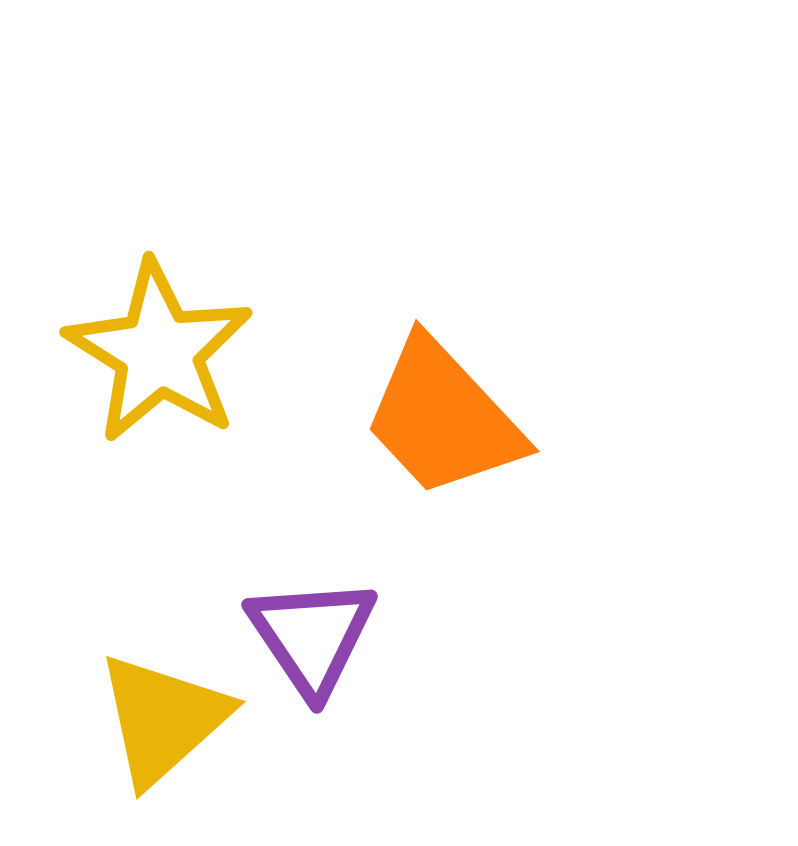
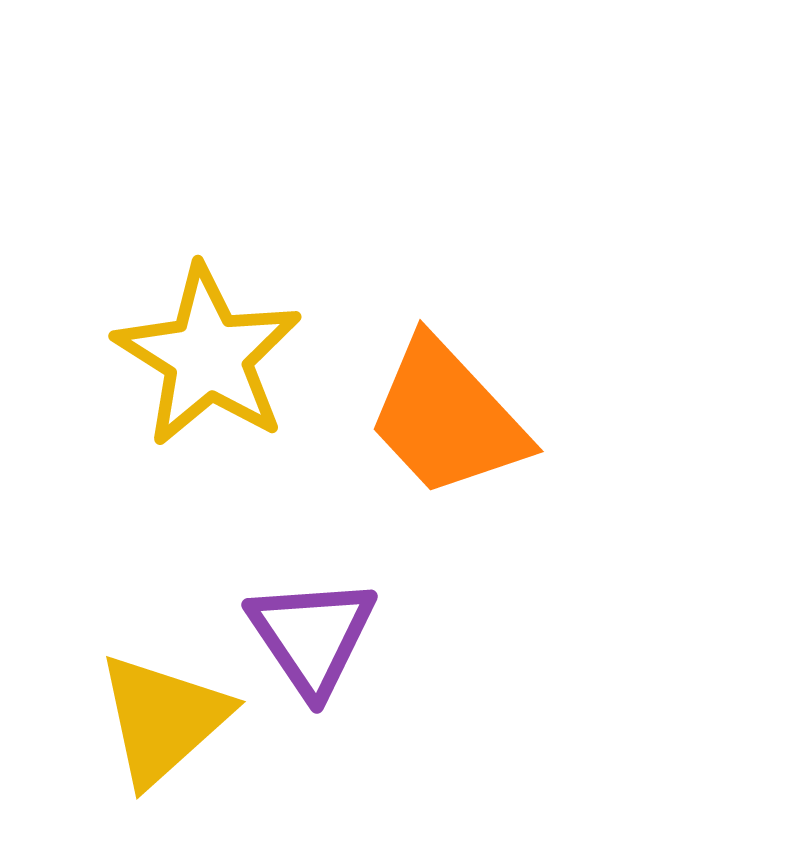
yellow star: moved 49 px right, 4 px down
orange trapezoid: moved 4 px right
